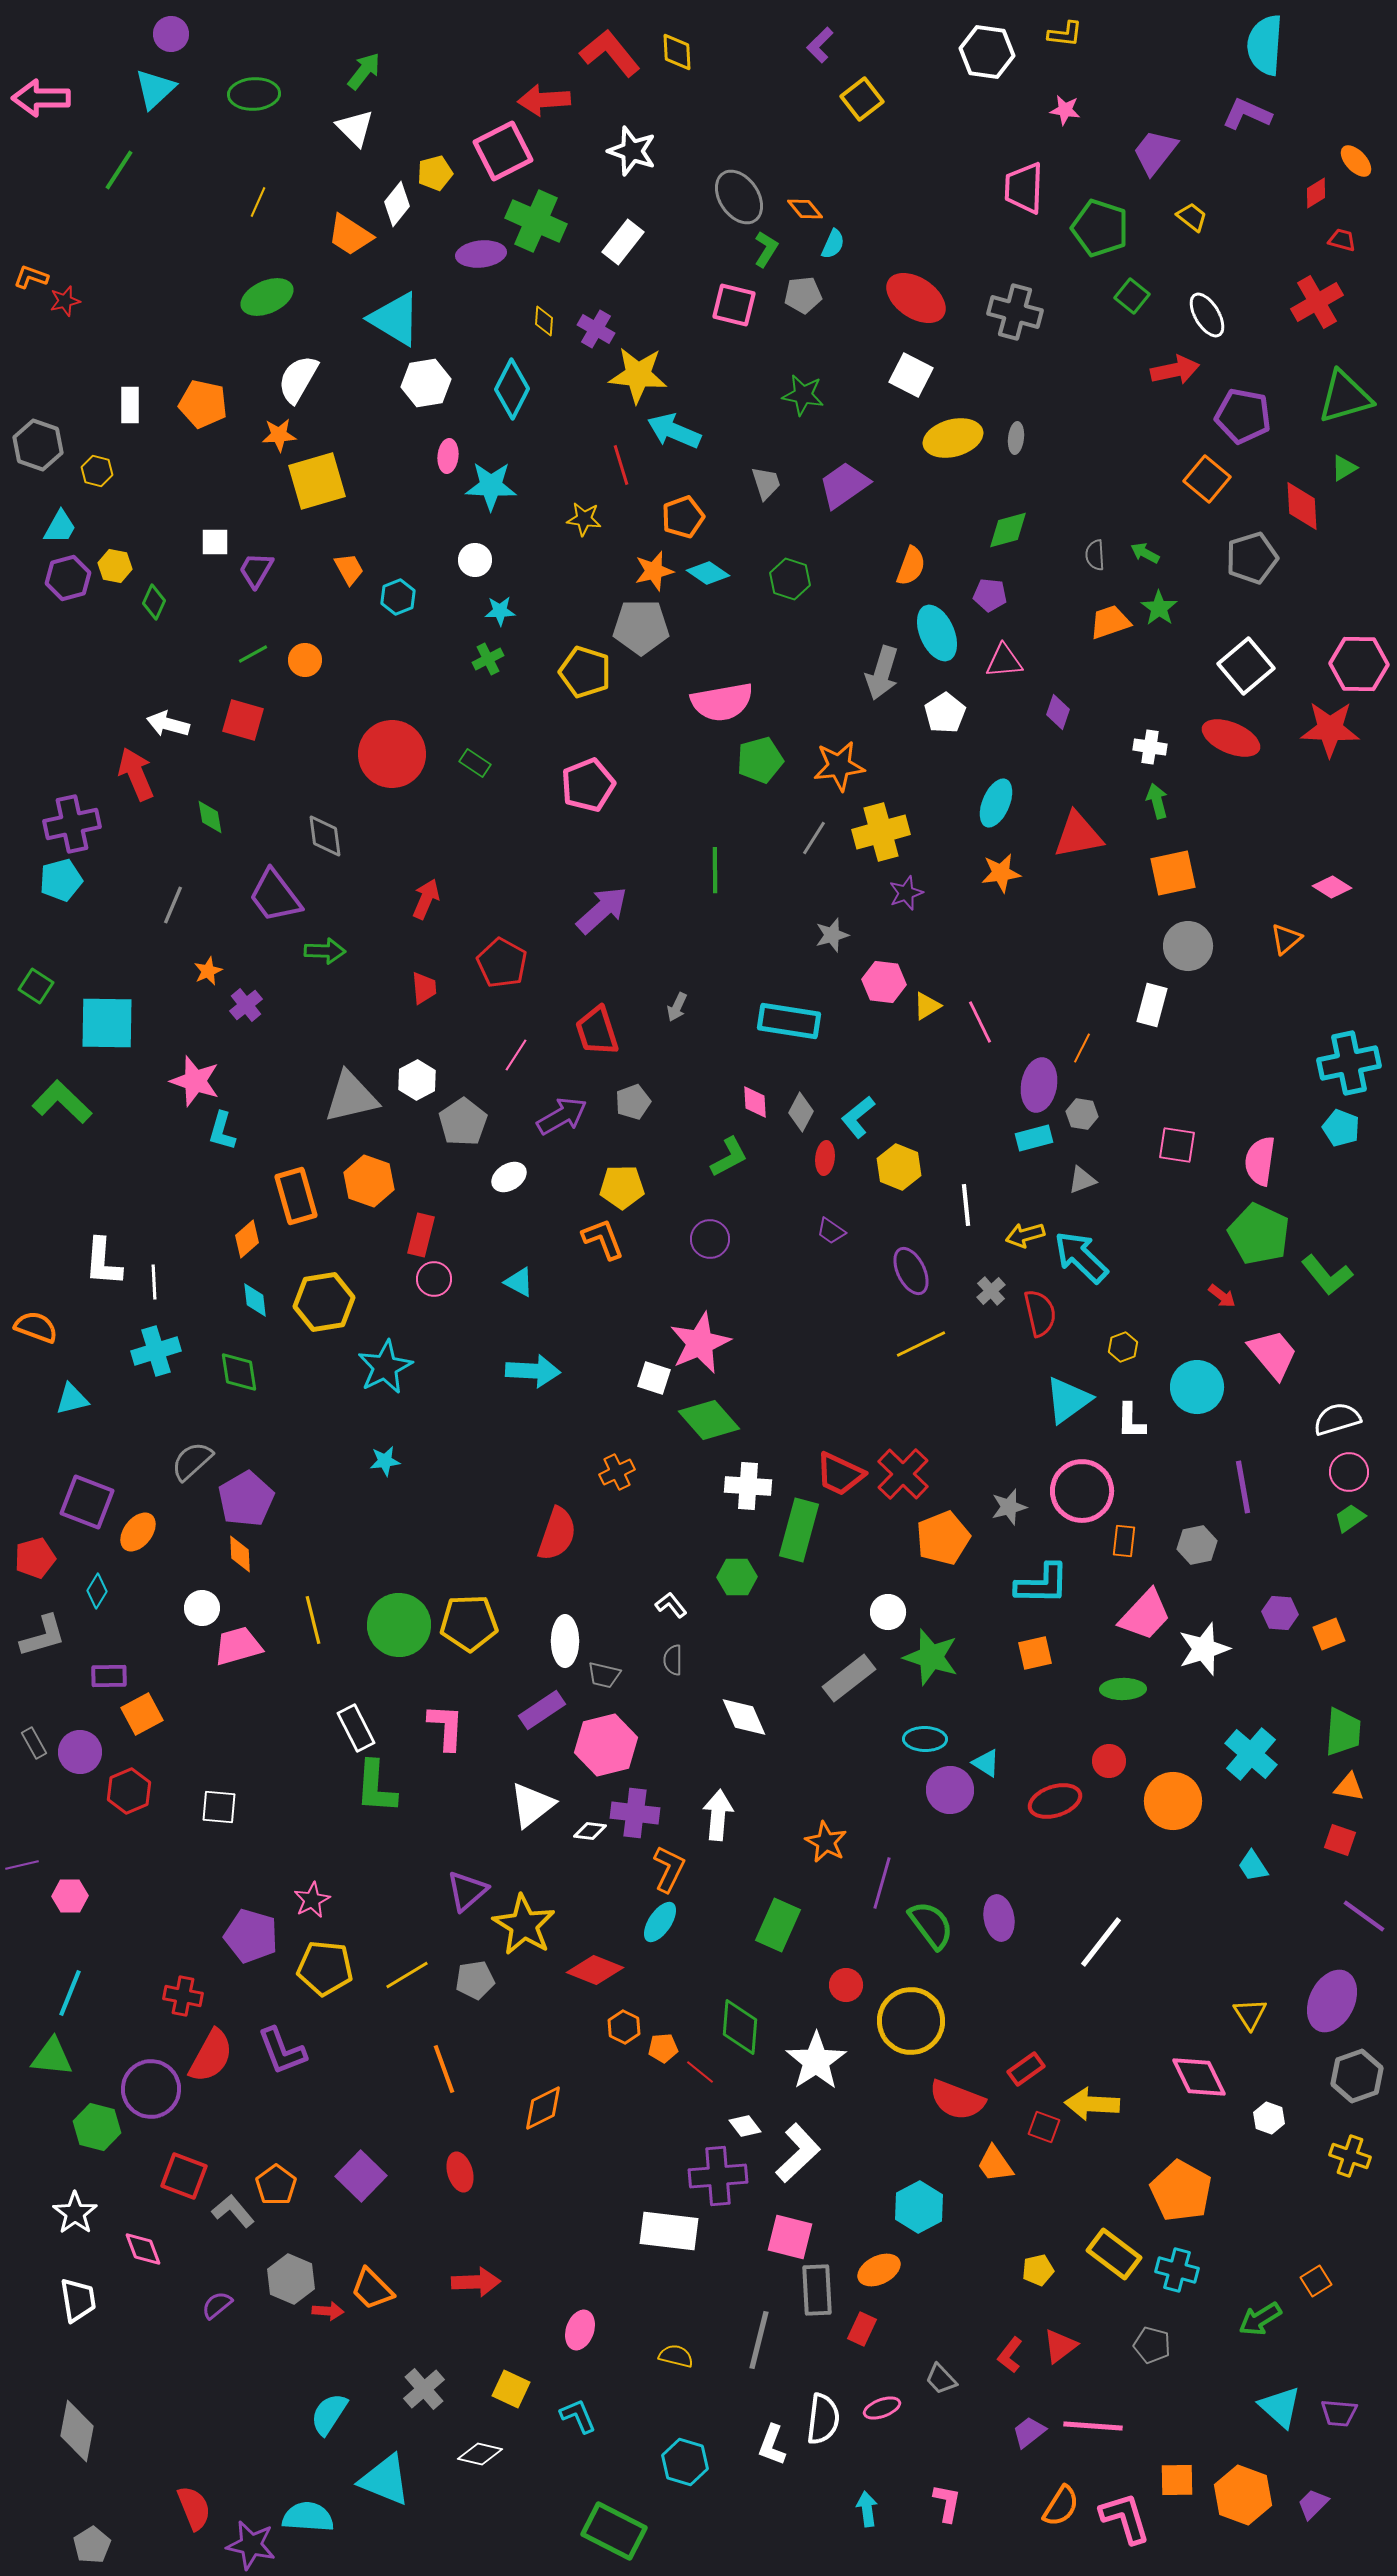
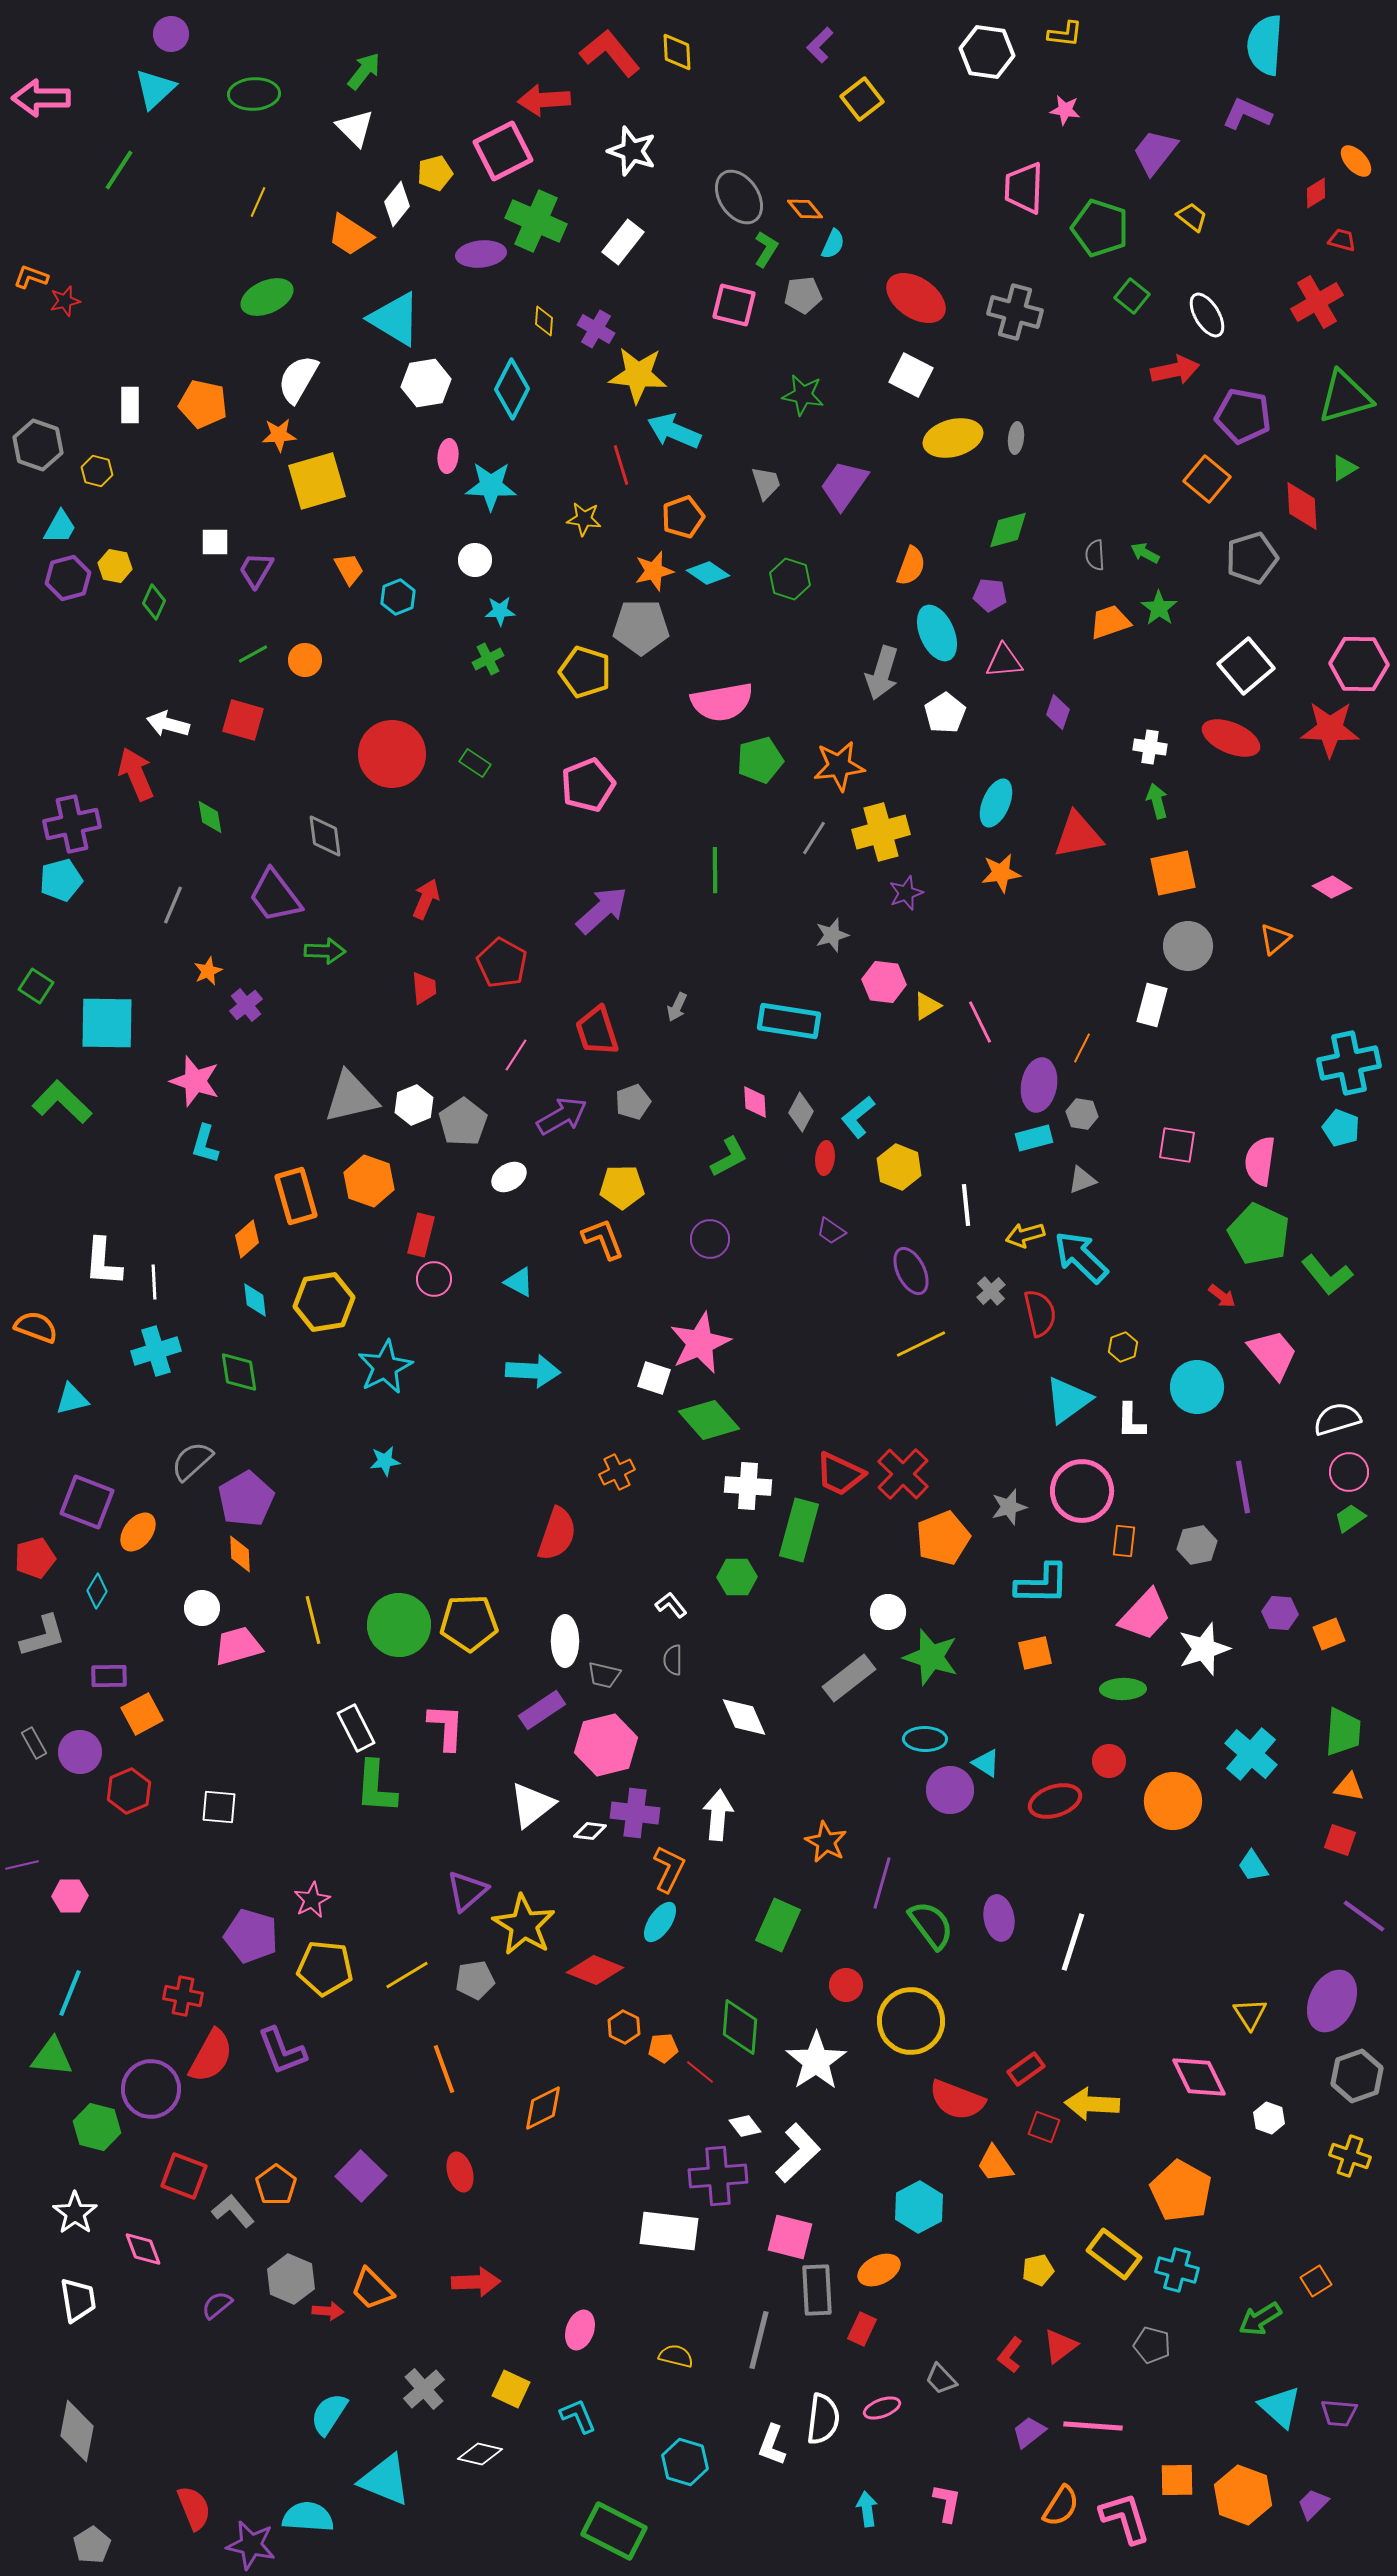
purple trapezoid at (844, 485): rotated 20 degrees counterclockwise
orange triangle at (1286, 939): moved 11 px left
white hexagon at (417, 1080): moved 3 px left, 25 px down; rotated 6 degrees clockwise
cyan L-shape at (222, 1131): moved 17 px left, 13 px down
white line at (1101, 1942): moved 28 px left; rotated 20 degrees counterclockwise
